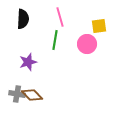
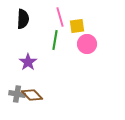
yellow square: moved 22 px left
purple star: rotated 18 degrees counterclockwise
